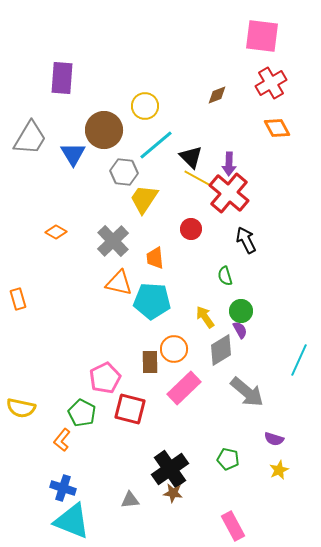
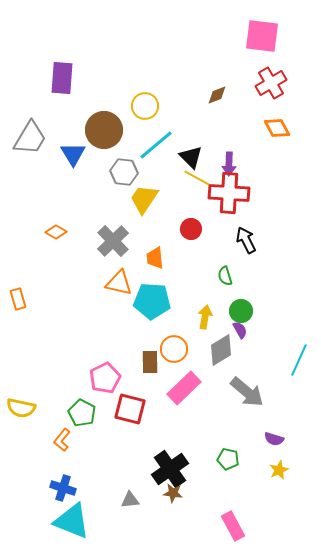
red cross at (229, 193): rotated 36 degrees counterclockwise
yellow arrow at (205, 317): rotated 45 degrees clockwise
